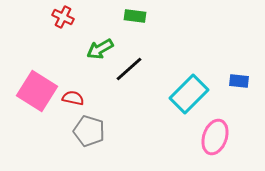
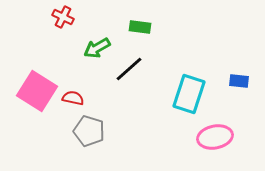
green rectangle: moved 5 px right, 11 px down
green arrow: moved 3 px left, 1 px up
cyan rectangle: rotated 27 degrees counterclockwise
pink ellipse: rotated 60 degrees clockwise
